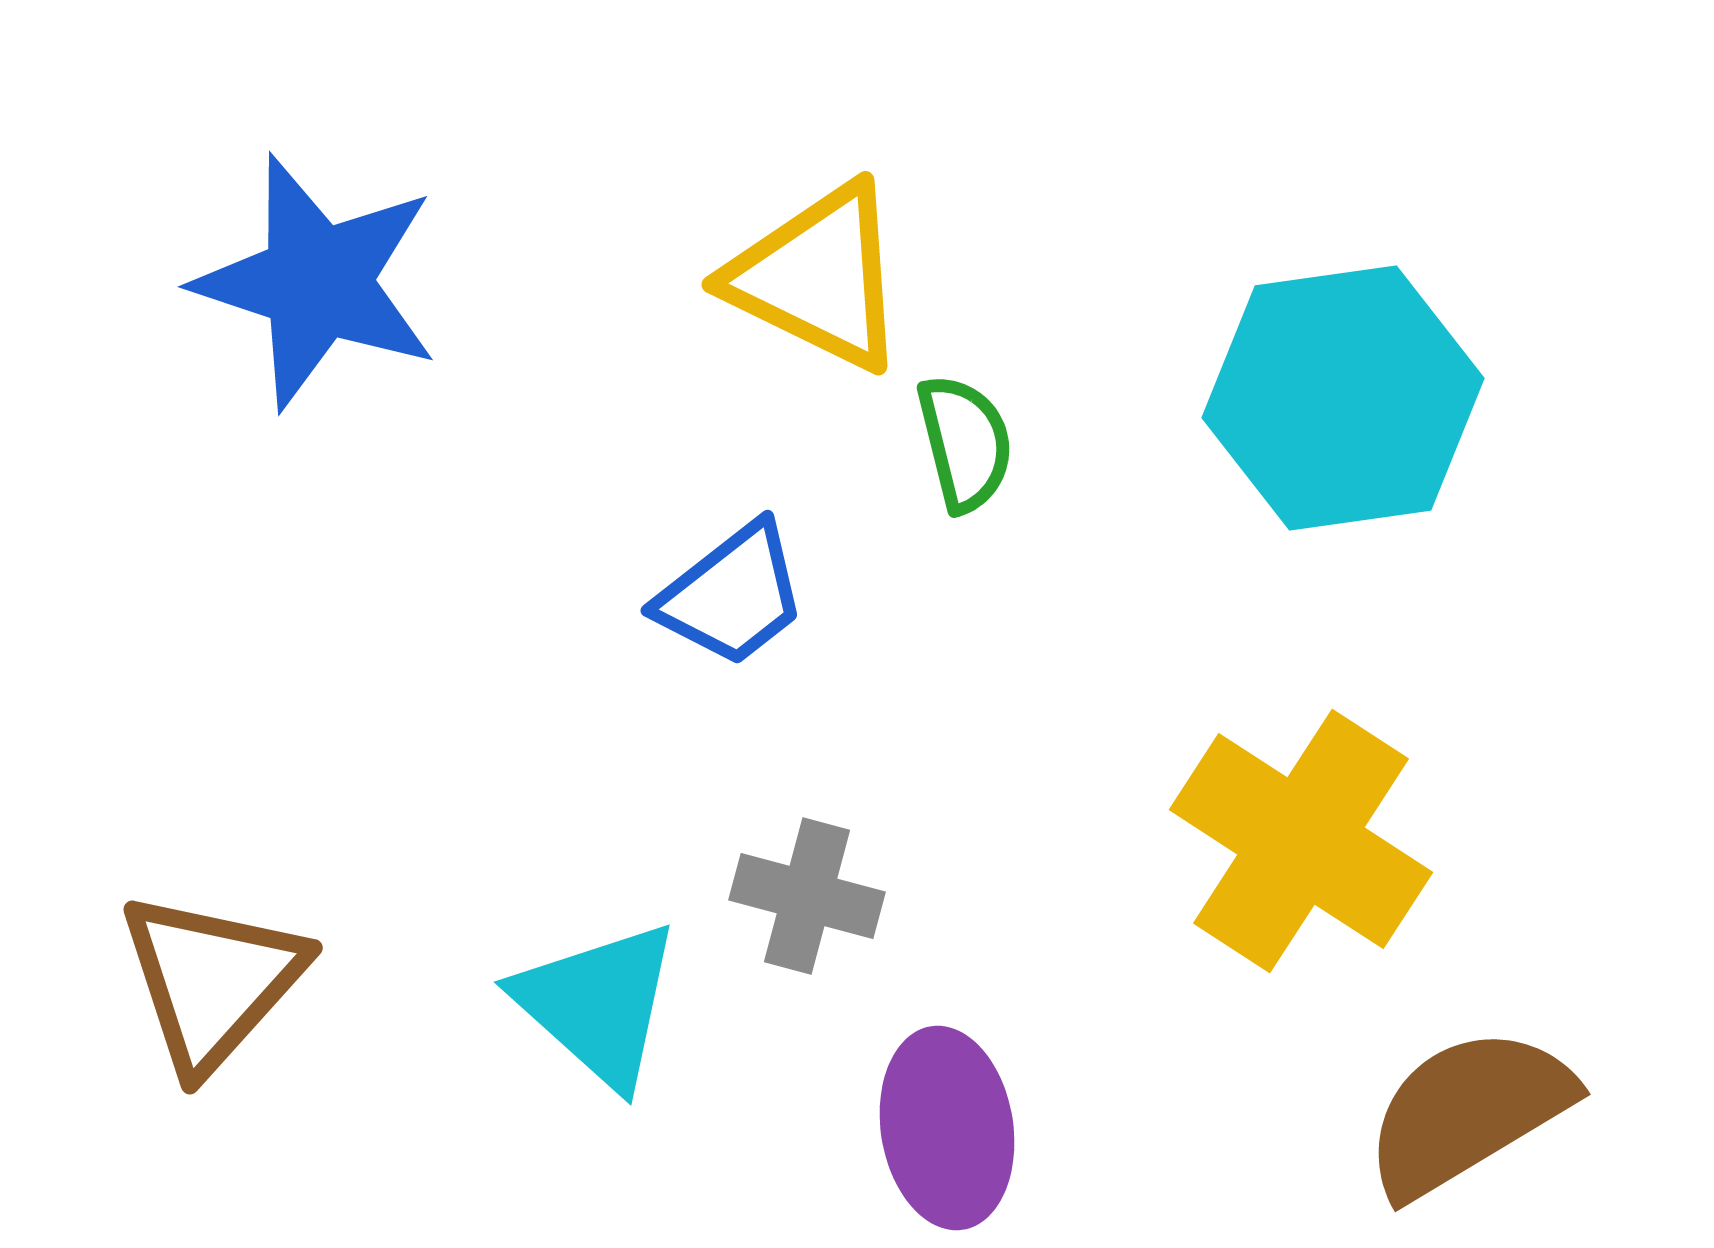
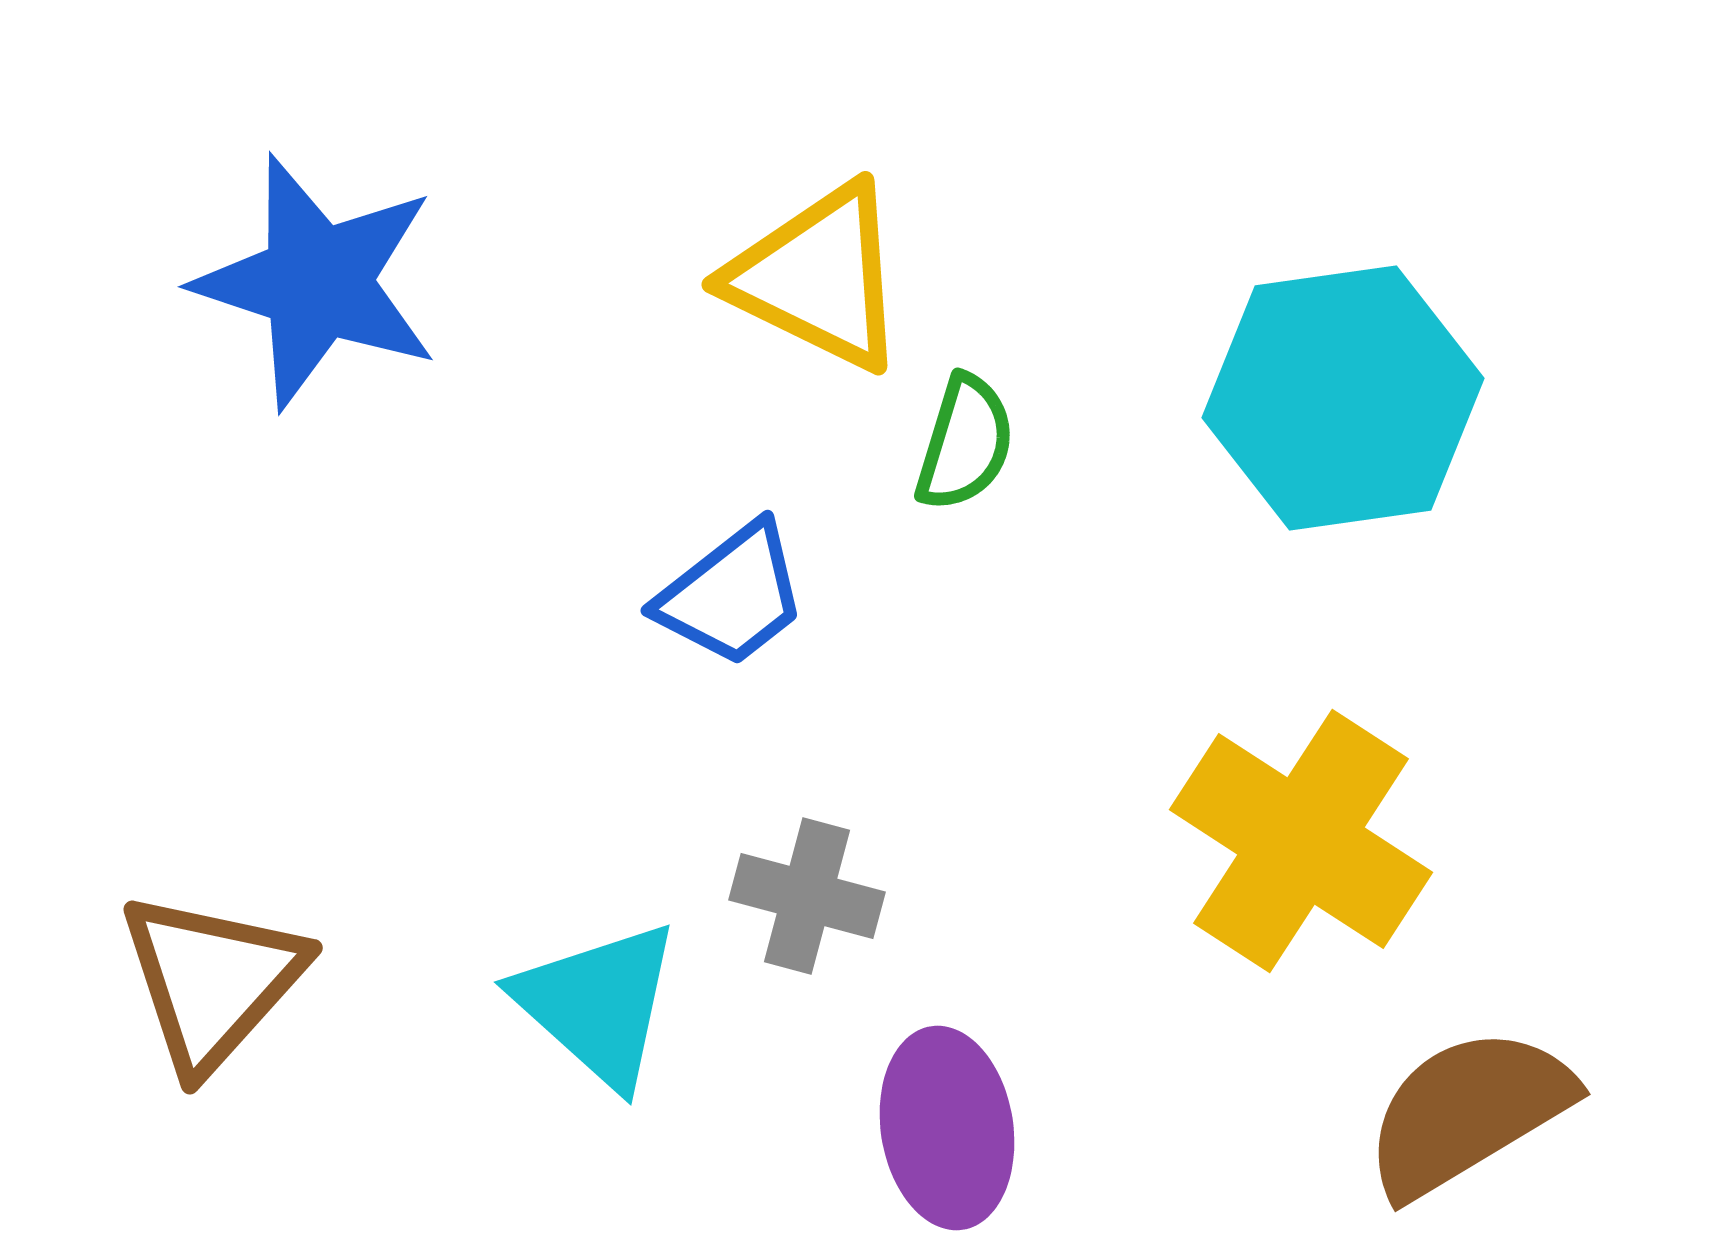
green semicircle: rotated 31 degrees clockwise
